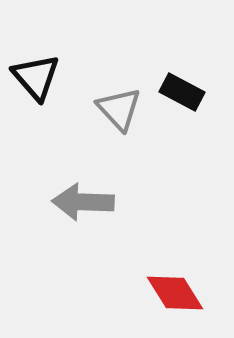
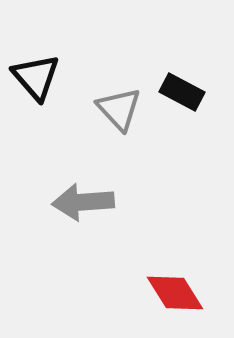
gray arrow: rotated 6 degrees counterclockwise
